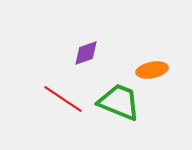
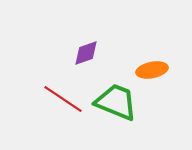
green trapezoid: moved 3 px left
